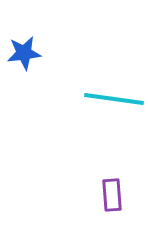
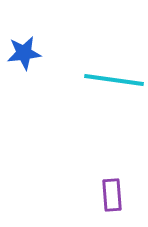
cyan line: moved 19 px up
